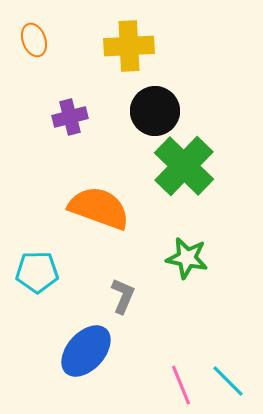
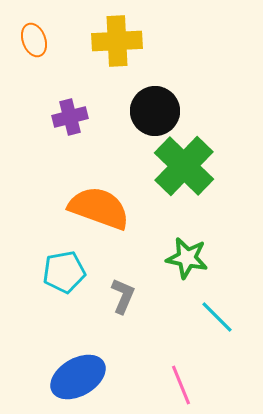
yellow cross: moved 12 px left, 5 px up
cyan pentagon: moved 27 px right; rotated 9 degrees counterclockwise
blue ellipse: moved 8 px left, 26 px down; rotated 18 degrees clockwise
cyan line: moved 11 px left, 64 px up
